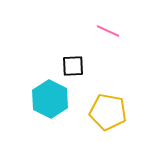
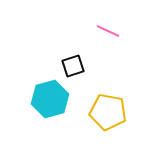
black square: rotated 15 degrees counterclockwise
cyan hexagon: rotated 18 degrees clockwise
